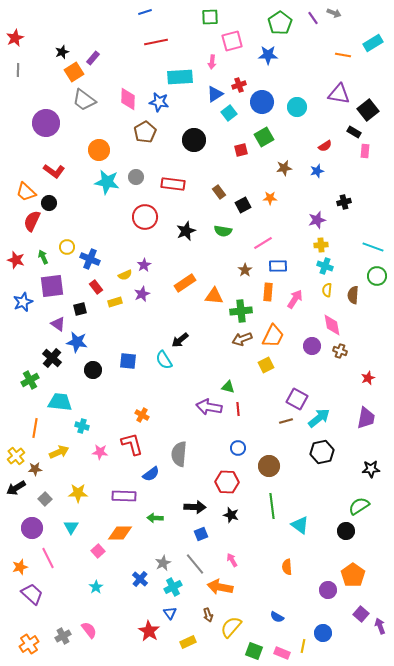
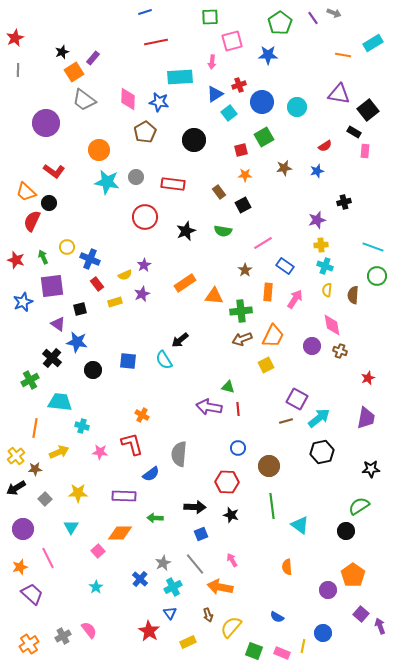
orange star at (270, 198): moved 25 px left, 23 px up
blue rectangle at (278, 266): moved 7 px right; rotated 36 degrees clockwise
red rectangle at (96, 287): moved 1 px right, 3 px up
purple circle at (32, 528): moved 9 px left, 1 px down
